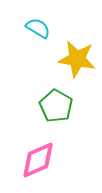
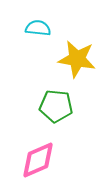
cyan semicircle: rotated 25 degrees counterclockwise
green pentagon: rotated 24 degrees counterclockwise
